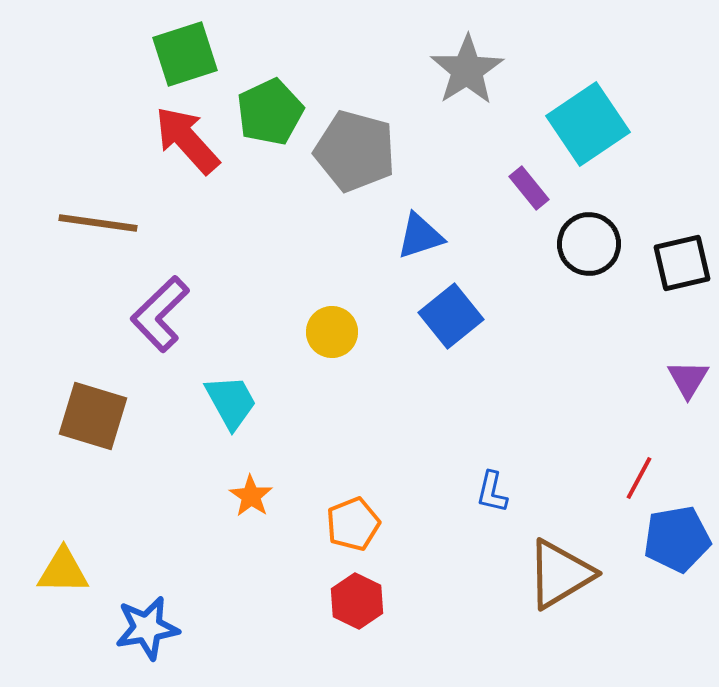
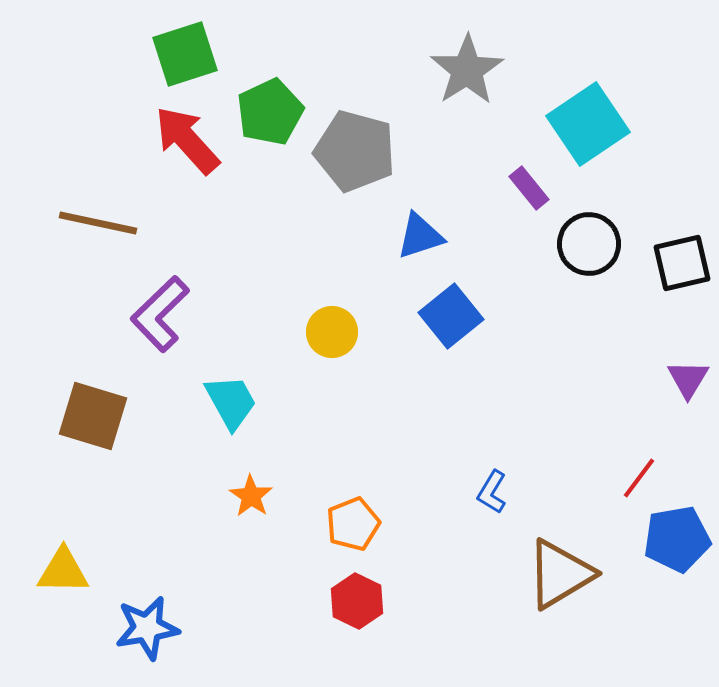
brown line: rotated 4 degrees clockwise
red line: rotated 9 degrees clockwise
blue L-shape: rotated 18 degrees clockwise
